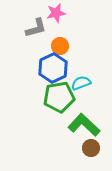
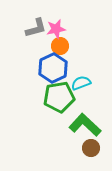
pink star: moved 16 px down
green L-shape: moved 1 px right
